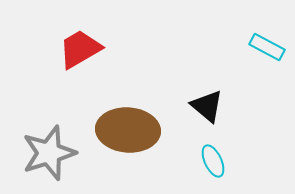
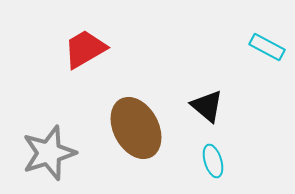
red trapezoid: moved 5 px right
brown ellipse: moved 8 px right, 2 px up; rotated 58 degrees clockwise
cyan ellipse: rotated 8 degrees clockwise
